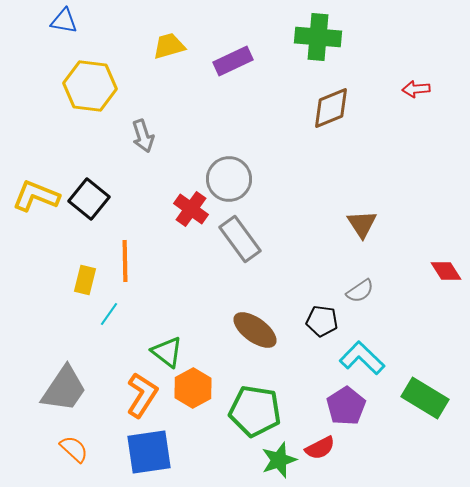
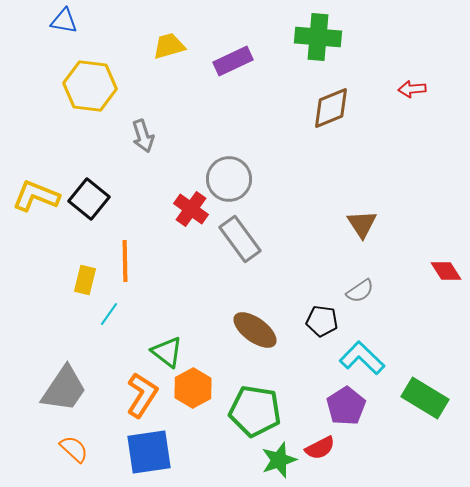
red arrow: moved 4 px left
